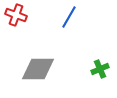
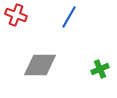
gray diamond: moved 2 px right, 4 px up
